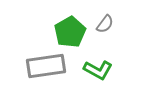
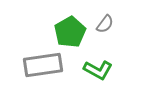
gray rectangle: moved 3 px left, 1 px up
